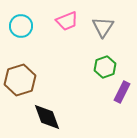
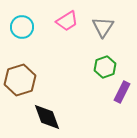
pink trapezoid: rotated 10 degrees counterclockwise
cyan circle: moved 1 px right, 1 px down
